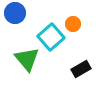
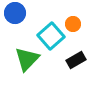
cyan square: moved 1 px up
green triangle: rotated 24 degrees clockwise
black rectangle: moved 5 px left, 9 px up
